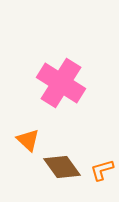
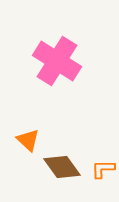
pink cross: moved 4 px left, 22 px up
orange L-shape: moved 1 px right, 1 px up; rotated 15 degrees clockwise
